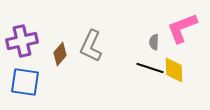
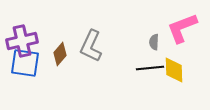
black line: rotated 24 degrees counterclockwise
blue square: moved 19 px up
